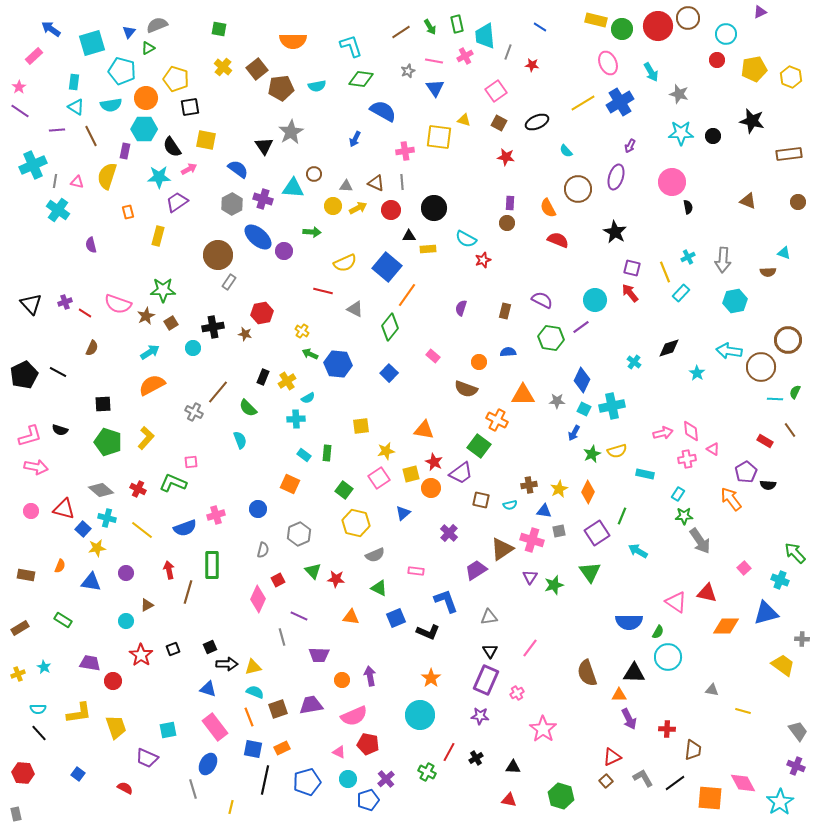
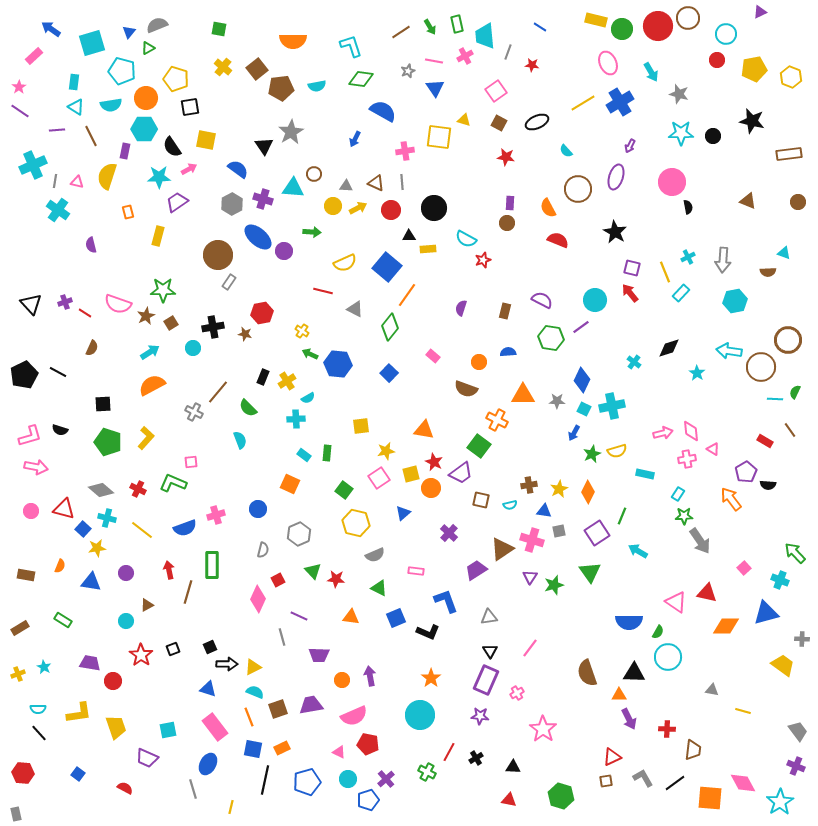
yellow triangle at (253, 667): rotated 12 degrees counterclockwise
brown square at (606, 781): rotated 32 degrees clockwise
